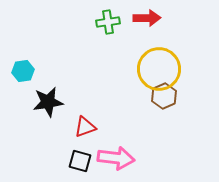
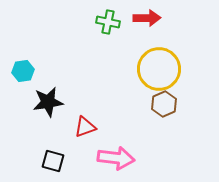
green cross: rotated 20 degrees clockwise
brown hexagon: moved 8 px down
black square: moved 27 px left
